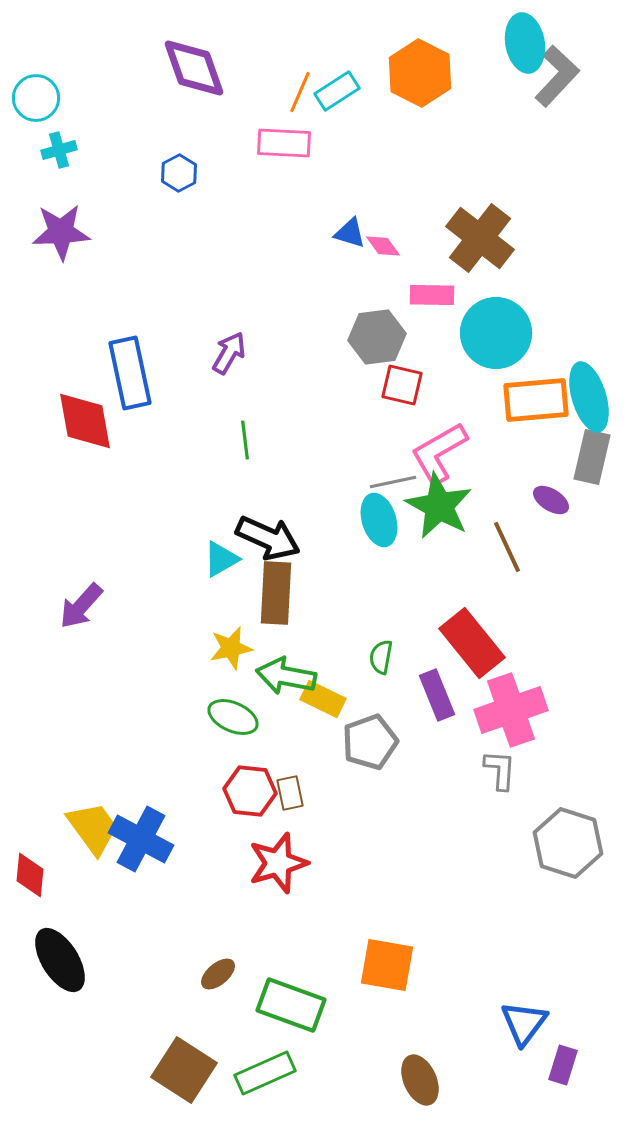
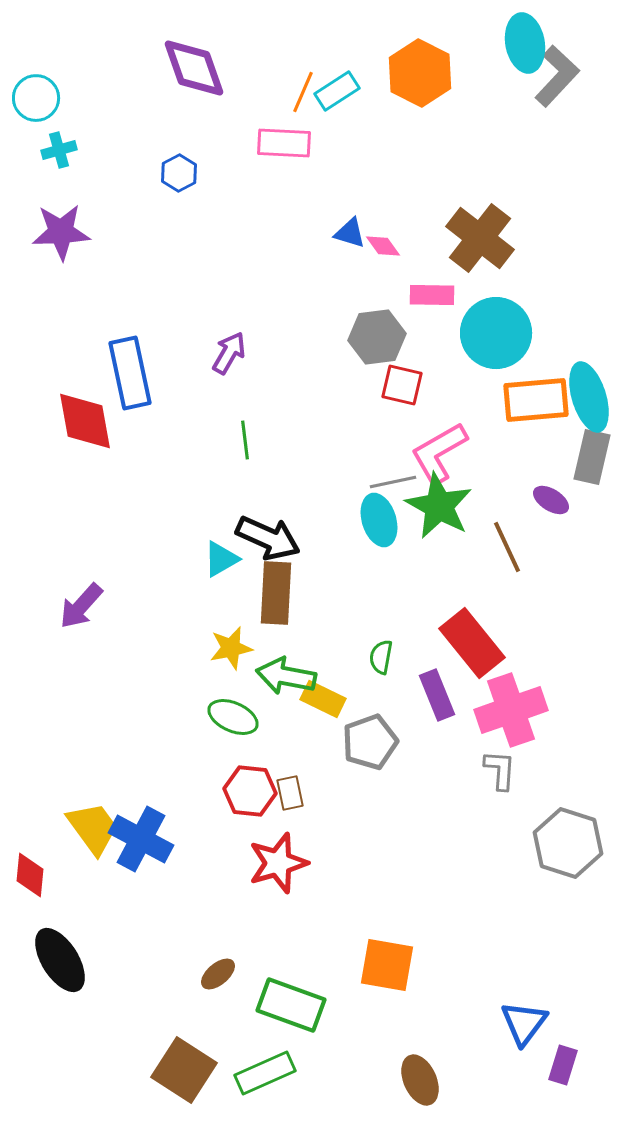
orange line at (300, 92): moved 3 px right
